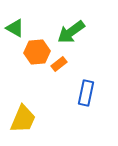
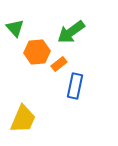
green triangle: rotated 18 degrees clockwise
blue rectangle: moved 11 px left, 7 px up
